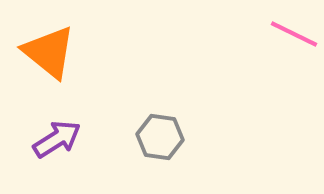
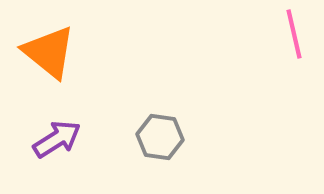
pink line: rotated 51 degrees clockwise
